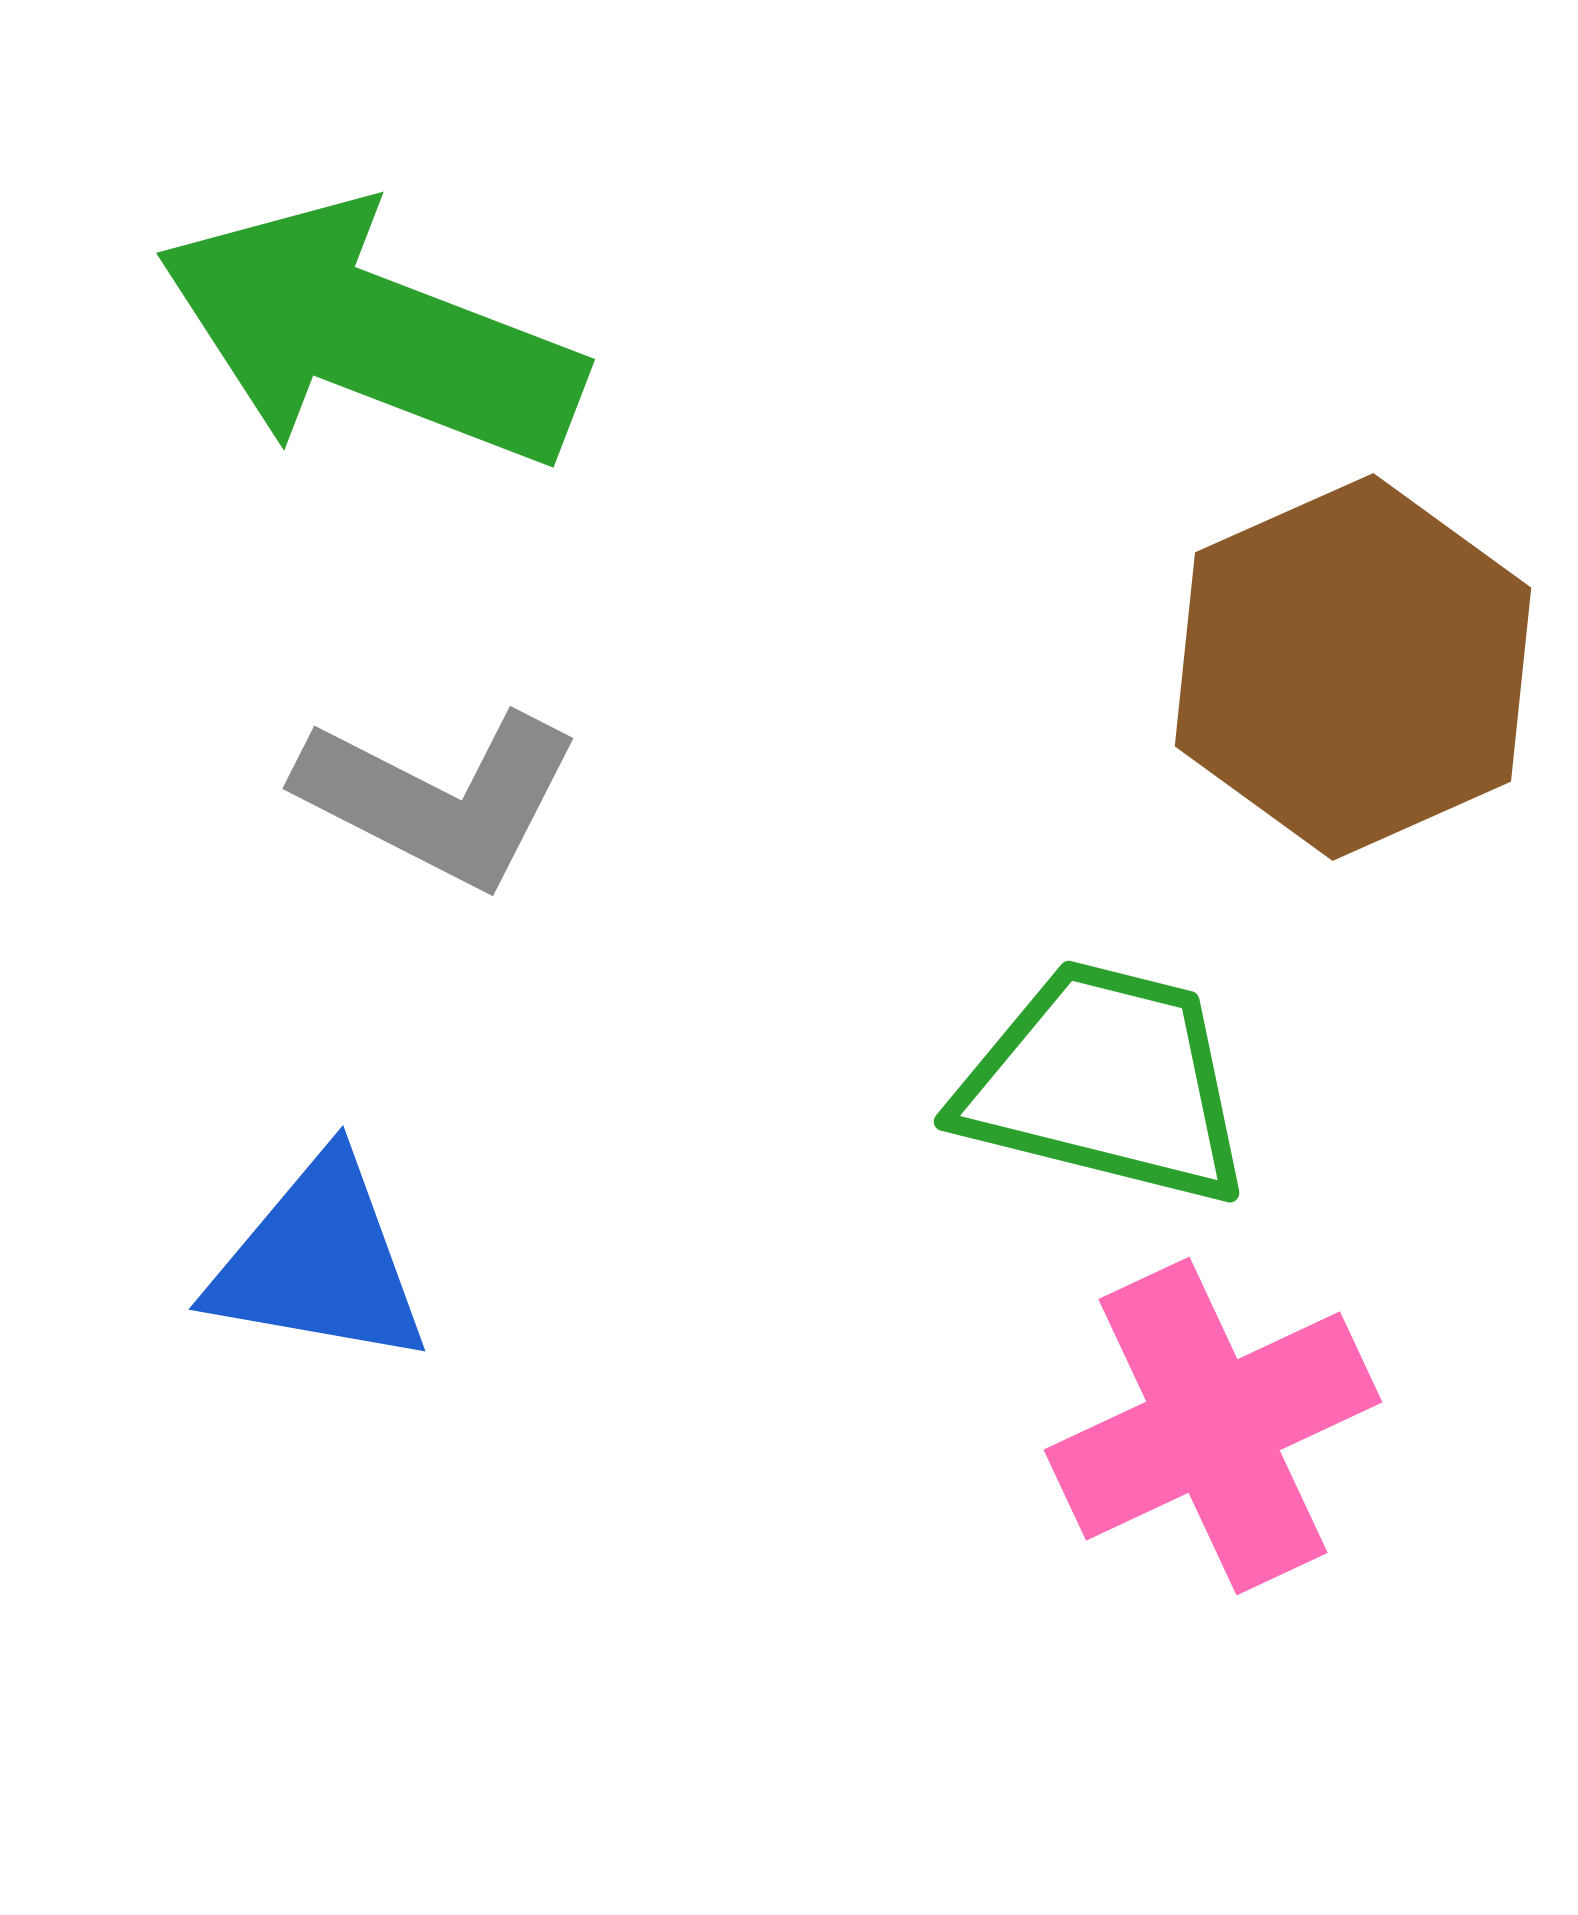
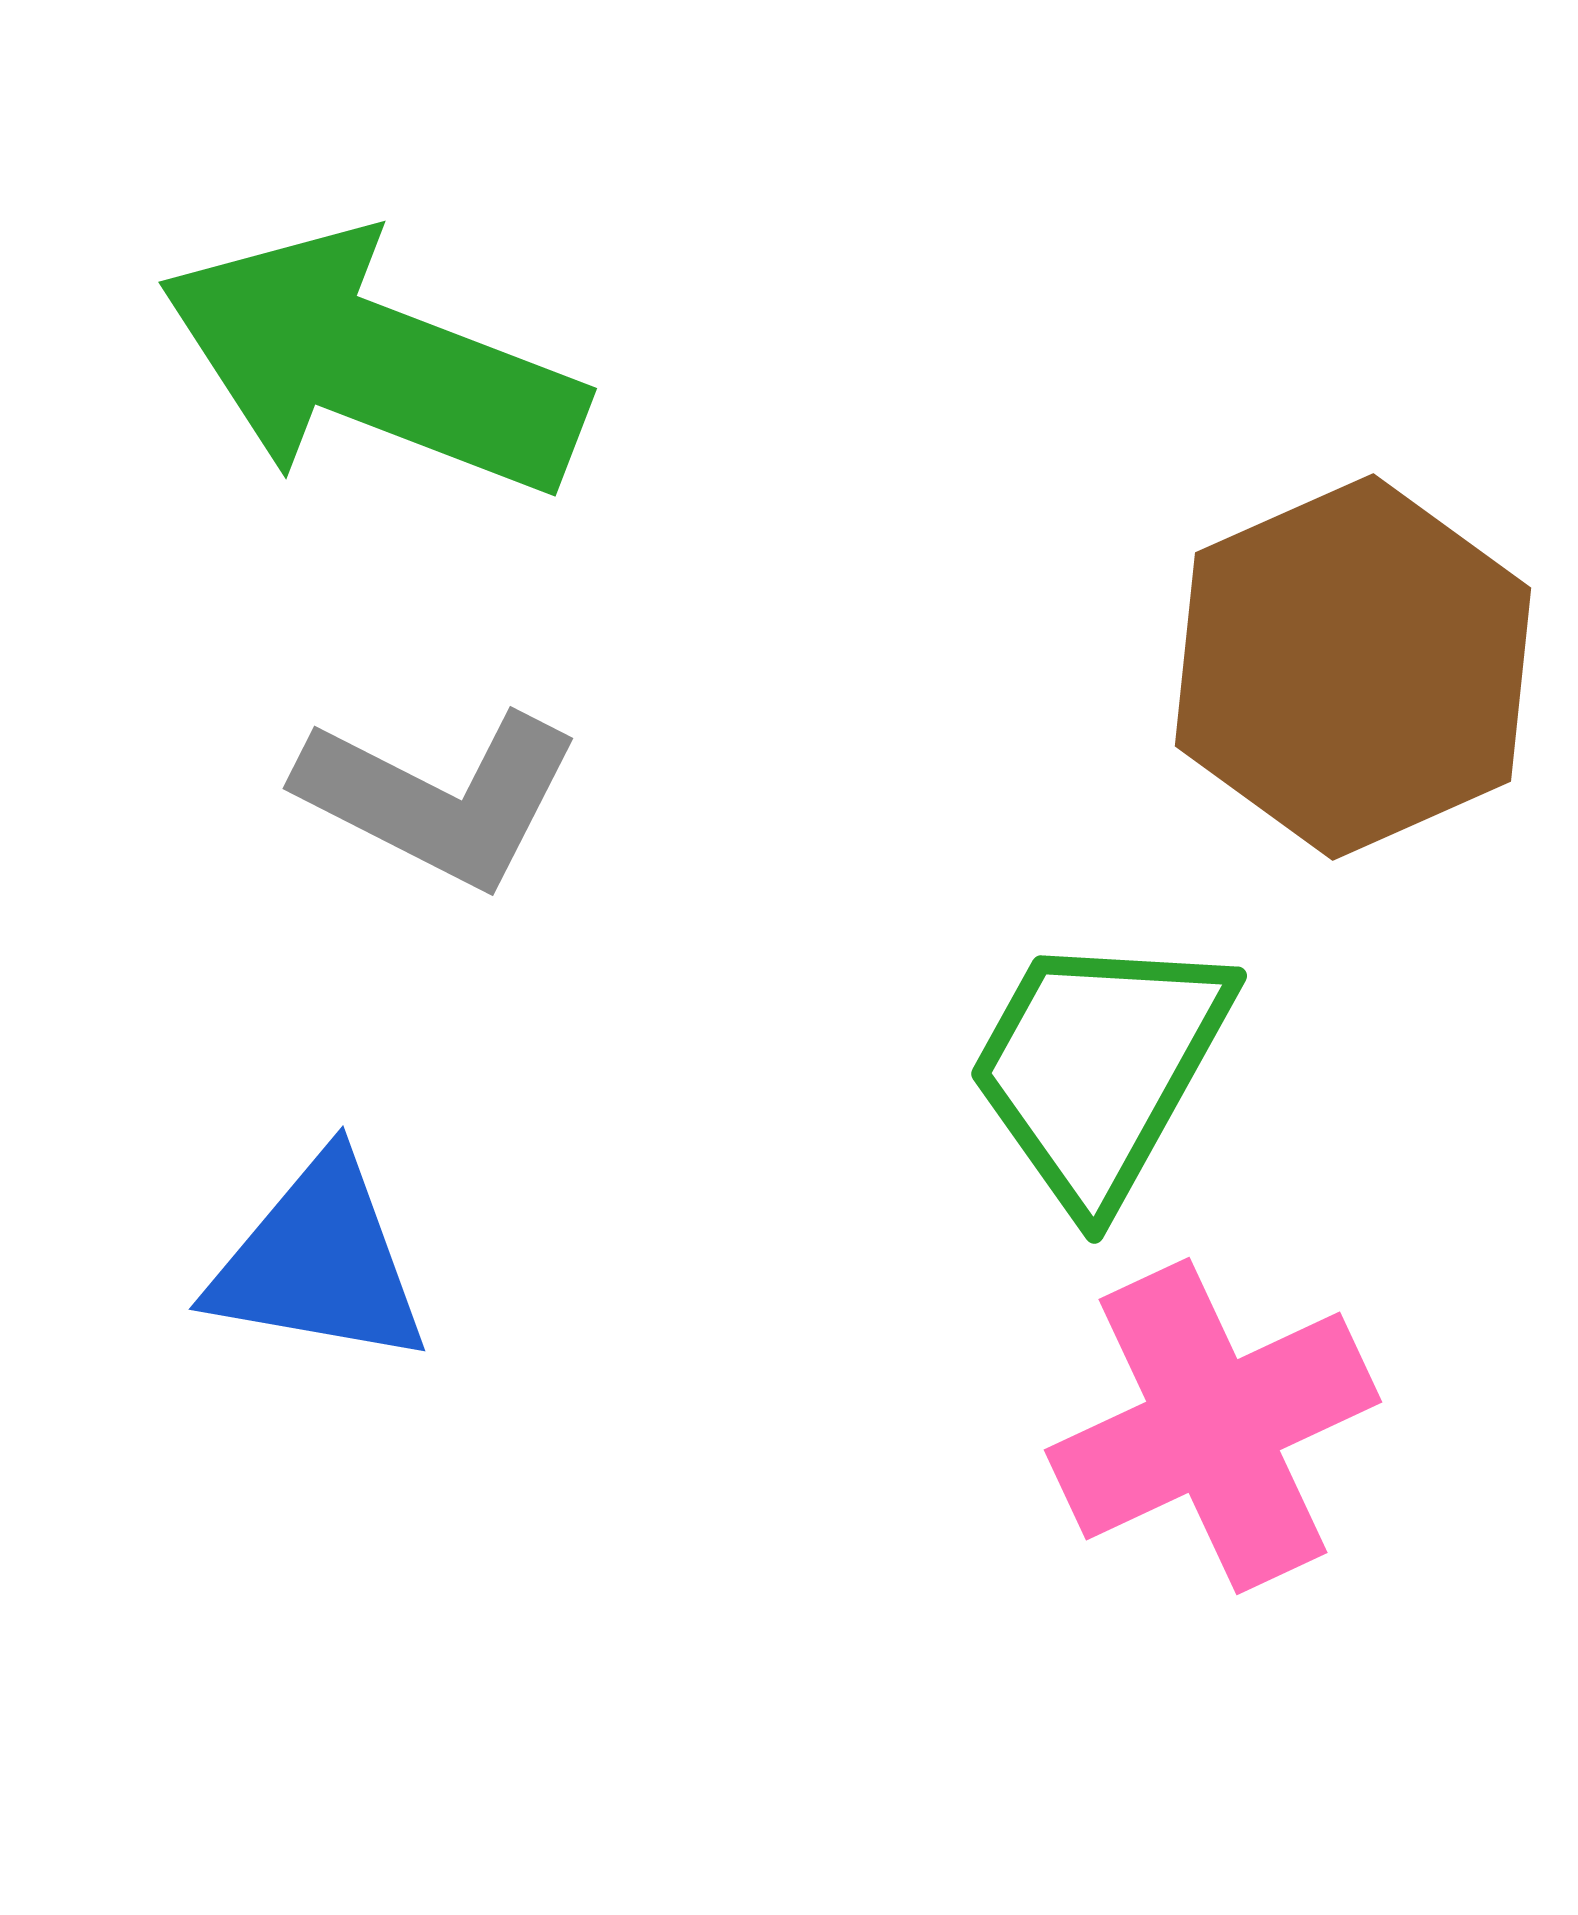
green arrow: moved 2 px right, 29 px down
green trapezoid: moved 6 px left, 15 px up; rotated 75 degrees counterclockwise
